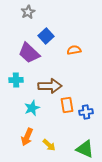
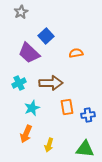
gray star: moved 7 px left
orange semicircle: moved 2 px right, 3 px down
cyan cross: moved 3 px right, 3 px down; rotated 24 degrees counterclockwise
brown arrow: moved 1 px right, 3 px up
orange rectangle: moved 2 px down
blue cross: moved 2 px right, 3 px down
orange arrow: moved 1 px left, 3 px up
yellow arrow: rotated 64 degrees clockwise
green triangle: rotated 18 degrees counterclockwise
